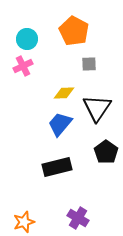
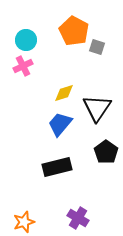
cyan circle: moved 1 px left, 1 px down
gray square: moved 8 px right, 17 px up; rotated 21 degrees clockwise
yellow diamond: rotated 15 degrees counterclockwise
